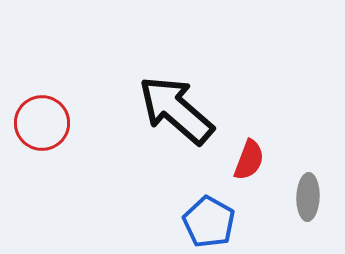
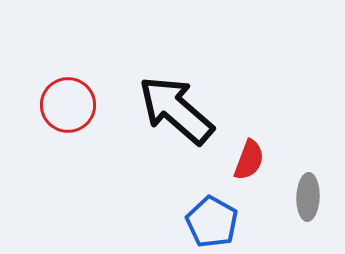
red circle: moved 26 px right, 18 px up
blue pentagon: moved 3 px right
